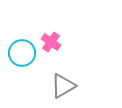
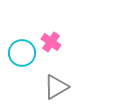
gray triangle: moved 7 px left, 1 px down
